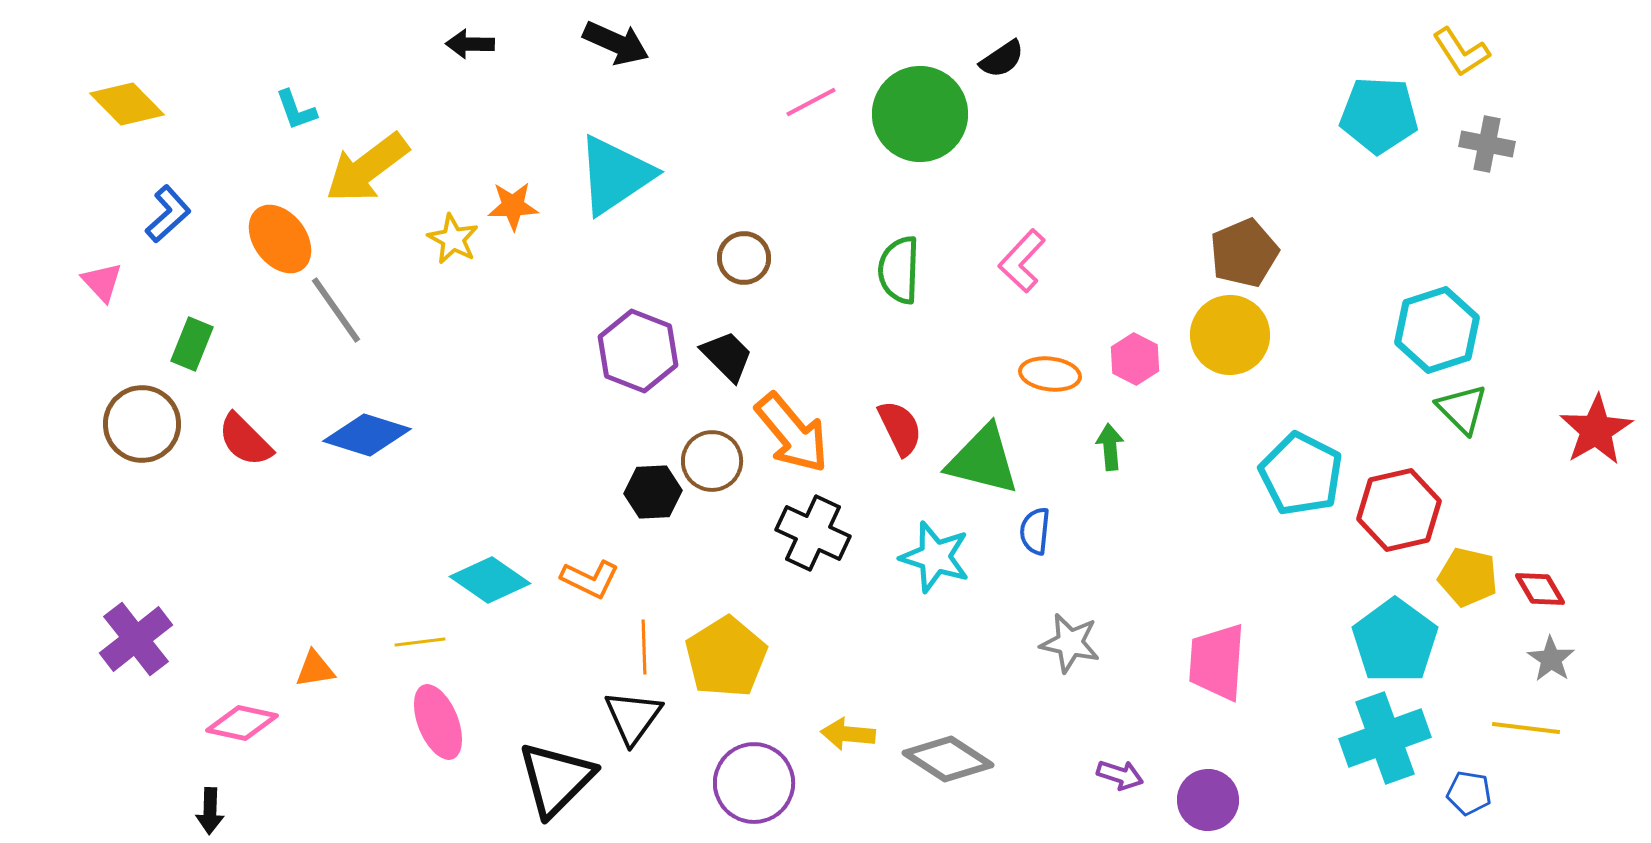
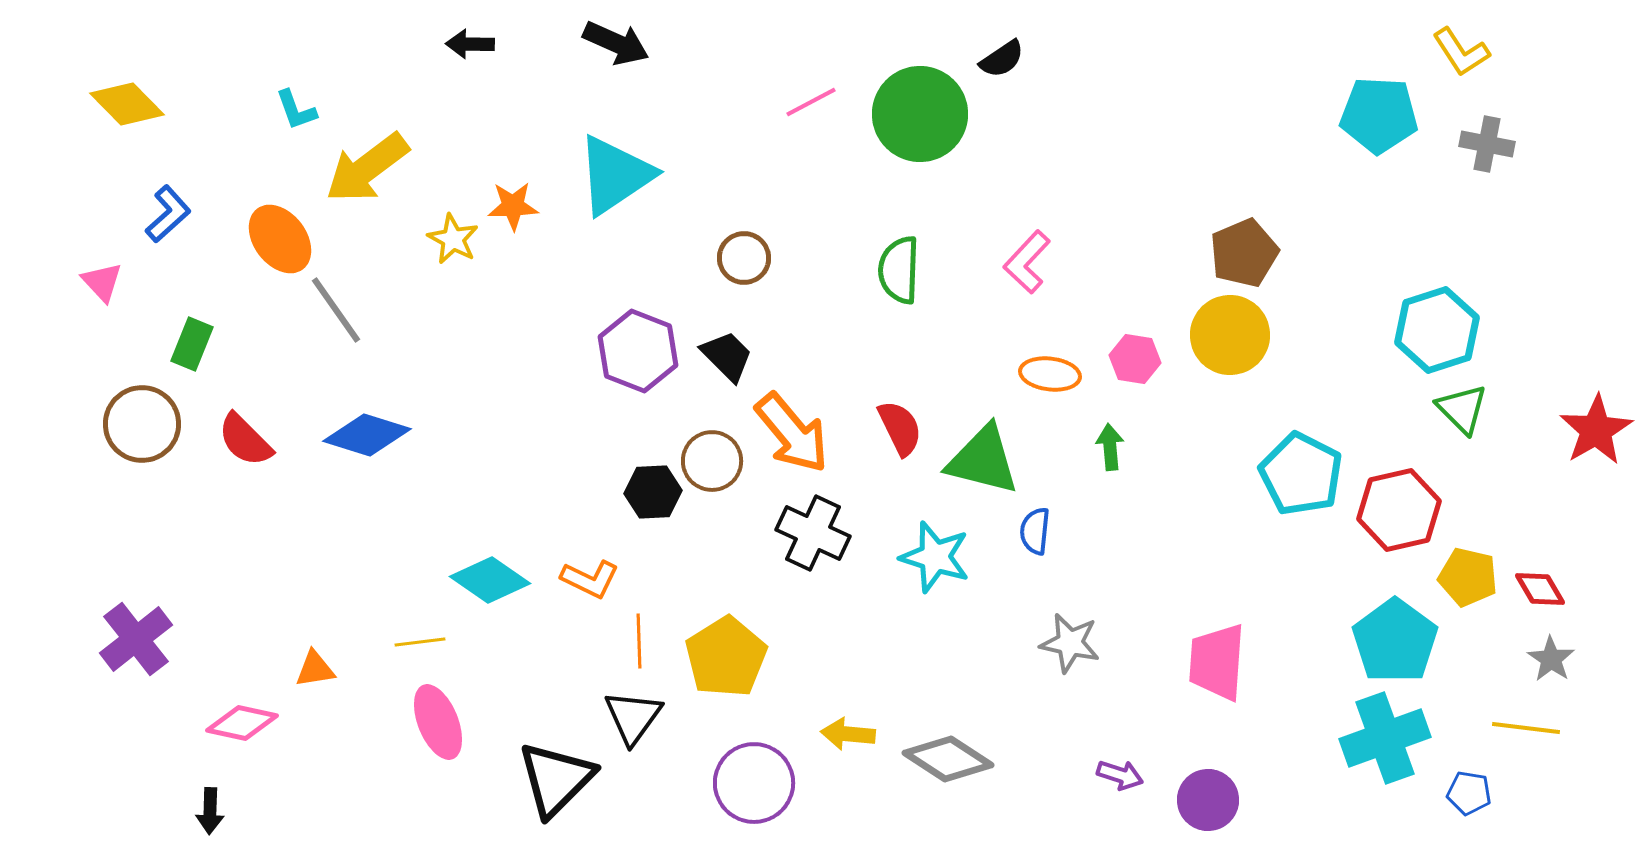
pink L-shape at (1022, 261): moved 5 px right, 1 px down
pink hexagon at (1135, 359): rotated 18 degrees counterclockwise
orange line at (644, 647): moved 5 px left, 6 px up
